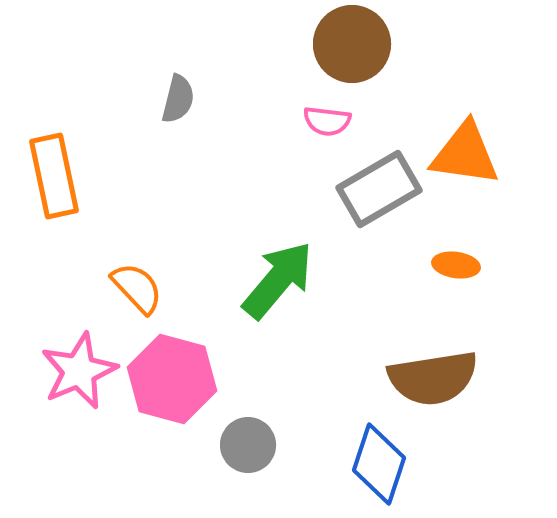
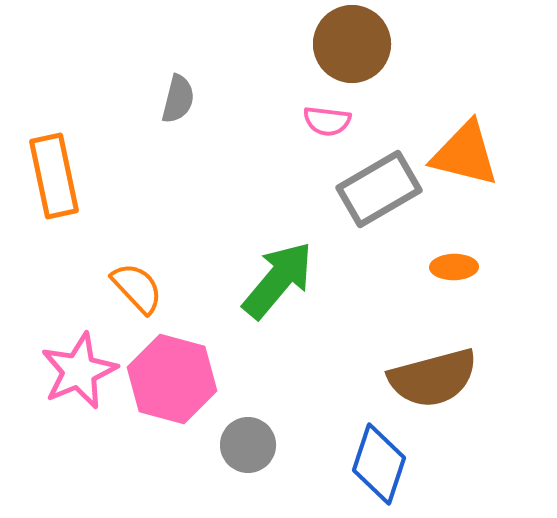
orange triangle: rotated 6 degrees clockwise
orange ellipse: moved 2 px left, 2 px down; rotated 9 degrees counterclockwise
brown semicircle: rotated 6 degrees counterclockwise
